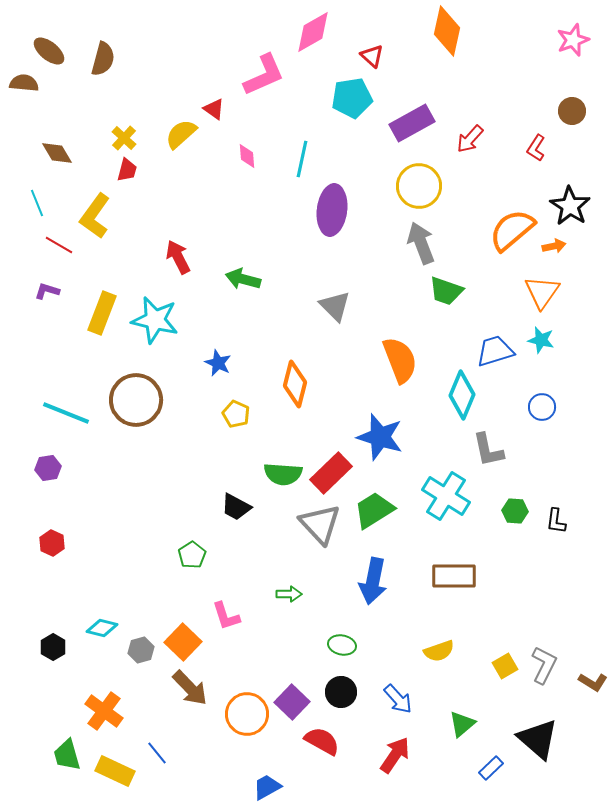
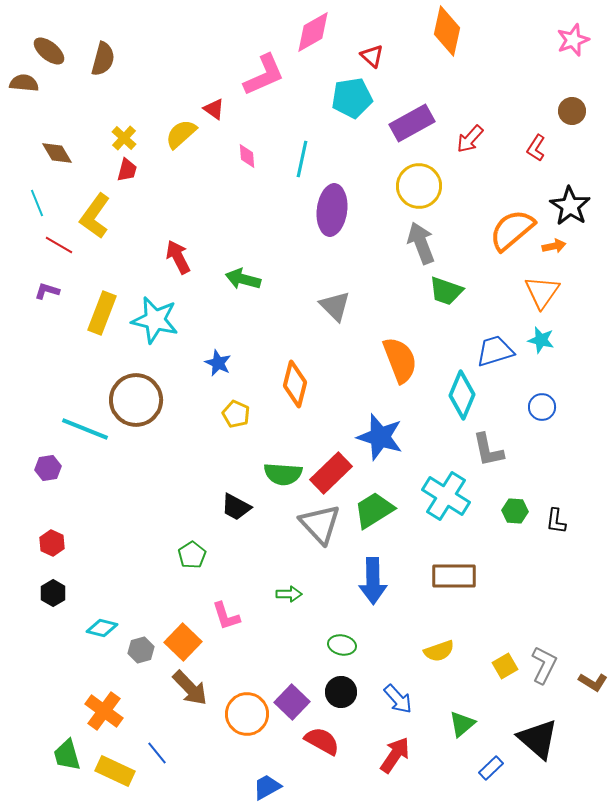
cyan line at (66, 413): moved 19 px right, 16 px down
blue arrow at (373, 581): rotated 12 degrees counterclockwise
black hexagon at (53, 647): moved 54 px up
